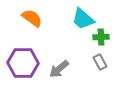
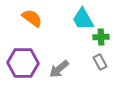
cyan trapezoid: rotated 20 degrees clockwise
